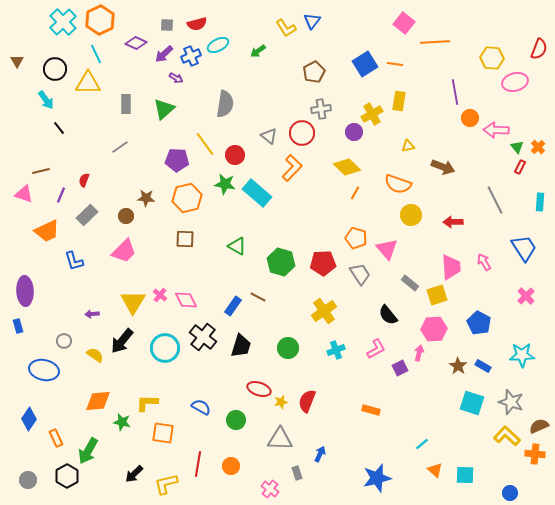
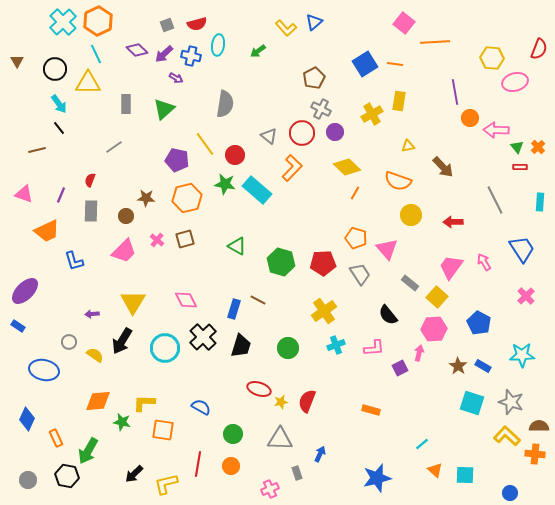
orange hexagon at (100, 20): moved 2 px left, 1 px down
blue triangle at (312, 21): moved 2 px right, 1 px down; rotated 12 degrees clockwise
gray square at (167, 25): rotated 24 degrees counterclockwise
yellow L-shape at (286, 28): rotated 10 degrees counterclockwise
purple diamond at (136, 43): moved 1 px right, 7 px down; rotated 20 degrees clockwise
cyan ellipse at (218, 45): rotated 55 degrees counterclockwise
blue cross at (191, 56): rotated 36 degrees clockwise
brown pentagon at (314, 72): moved 6 px down
cyan arrow at (46, 100): moved 13 px right, 4 px down
gray cross at (321, 109): rotated 36 degrees clockwise
purple circle at (354, 132): moved 19 px left
gray line at (120, 147): moved 6 px left
purple pentagon at (177, 160): rotated 10 degrees clockwise
brown arrow at (443, 167): rotated 25 degrees clockwise
red rectangle at (520, 167): rotated 64 degrees clockwise
brown line at (41, 171): moved 4 px left, 21 px up
red semicircle at (84, 180): moved 6 px right
orange semicircle at (398, 184): moved 3 px up
cyan rectangle at (257, 193): moved 3 px up
gray rectangle at (87, 215): moved 4 px right, 4 px up; rotated 45 degrees counterclockwise
brown square at (185, 239): rotated 18 degrees counterclockwise
blue trapezoid at (524, 248): moved 2 px left, 1 px down
pink trapezoid at (451, 267): rotated 140 degrees counterclockwise
purple ellipse at (25, 291): rotated 48 degrees clockwise
pink cross at (160, 295): moved 3 px left, 55 px up
yellow square at (437, 295): moved 2 px down; rotated 30 degrees counterclockwise
brown line at (258, 297): moved 3 px down
blue rectangle at (233, 306): moved 1 px right, 3 px down; rotated 18 degrees counterclockwise
blue rectangle at (18, 326): rotated 40 degrees counterclockwise
black cross at (203, 337): rotated 8 degrees clockwise
gray circle at (64, 341): moved 5 px right, 1 px down
black arrow at (122, 341): rotated 8 degrees counterclockwise
pink L-shape at (376, 349): moved 2 px left, 1 px up; rotated 25 degrees clockwise
cyan cross at (336, 350): moved 5 px up
yellow L-shape at (147, 403): moved 3 px left
blue diamond at (29, 419): moved 2 px left; rotated 10 degrees counterclockwise
green circle at (236, 420): moved 3 px left, 14 px down
brown semicircle at (539, 426): rotated 24 degrees clockwise
orange square at (163, 433): moved 3 px up
black hexagon at (67, 476): rotated 20 degrees counterclockwise
pink cross at (270, 489): rotated 30 degrees clockwise
